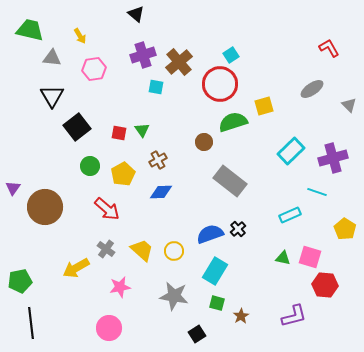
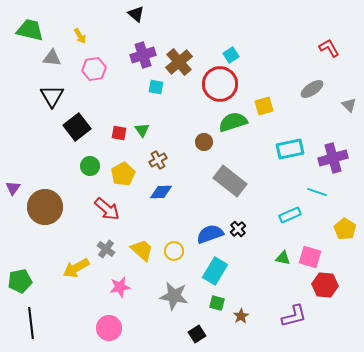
cyan rectangle at (291, 151): moved 1 px left, 2 px up; rotated 32 degrees clockwise
